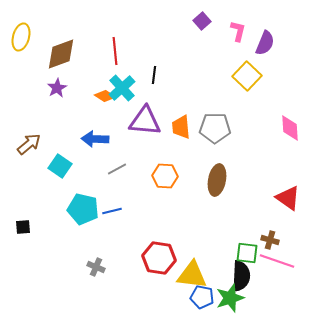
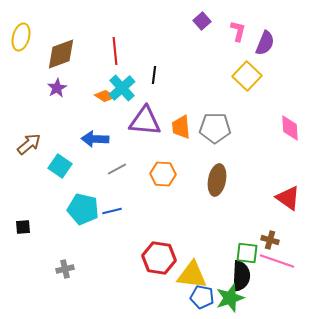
orange hexagon: moved 2 px left, 2 px up
gray cross: moved 31 px left, 2 px down; rotated 36 degrees counterclockwise
